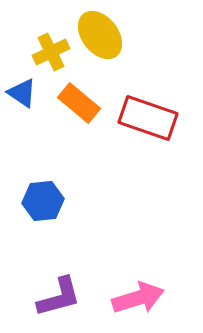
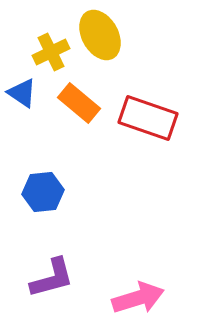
yellow ellipse: rotated 9 degrees clockwise
blue hexagon: moved 9 px up
purple L-shape: moved 7 px left, 19 px up
